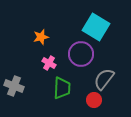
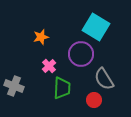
pink cross: moved 3 px down; rotated 16 degrees clockwise
gray semicircle: rotated 70 degrees counterclockwise
